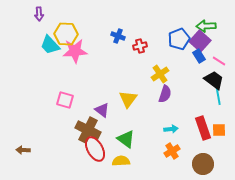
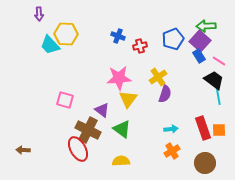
blue pentagon: moved 6 px left
pink star: moved 44 px right, 27 px down
yellow cross: moved 2 px left, 3 px down
green triangle: moved 4 px left, 10 px up
red ellipse: moved 17 px left
brown circle: moved 2 px right, 1 px up
